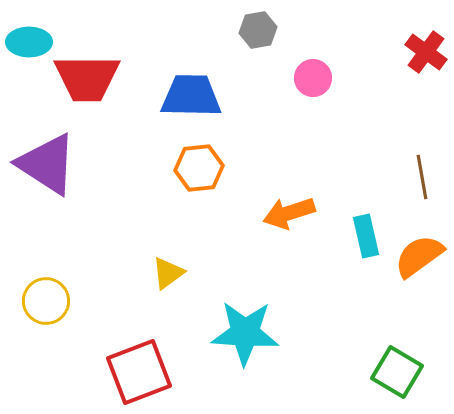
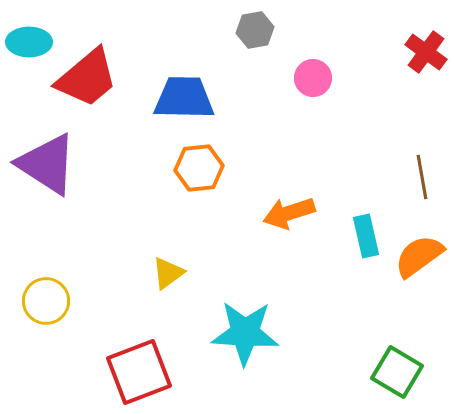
gray hexagon: moved 3 px left
red trapezoid: rotated 40 degrees counterclockwise
blue trapezoid: moved 7 px left, 2 px down
